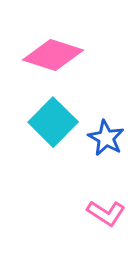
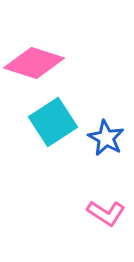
pink diamond: moved 19 px left, 8 px down
cyan square: rotated 12 degrees clockwise
